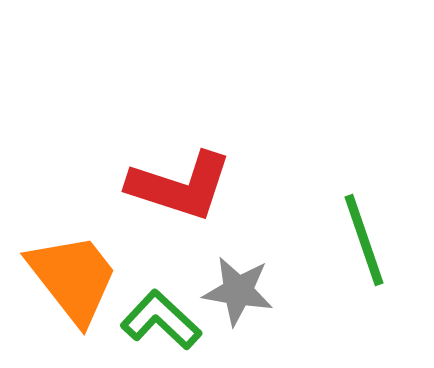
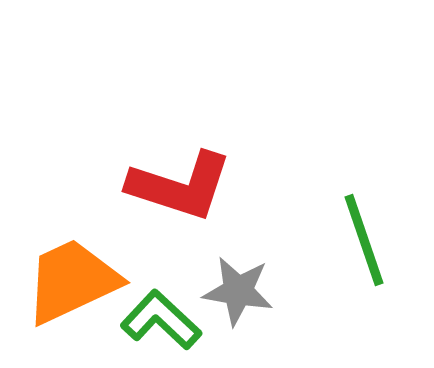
orange trapezoid: moved 1 px left, 3 px down; rotated 77 degrees counterclockwise
